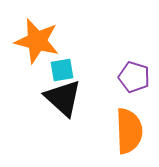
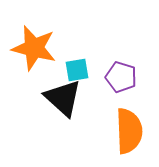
orange star: moved 3 px left, 7 px down
cyan square: moved 15 px right
purple pentagon: moved 13 px left
